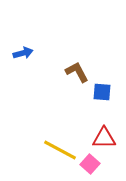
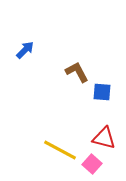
blue arrow: moved 2 px right, 3 px up; rotated 30 degrees counterclockwise
red triangle: rotated 15 degrees clockwise
pink square: moved 2 px right
